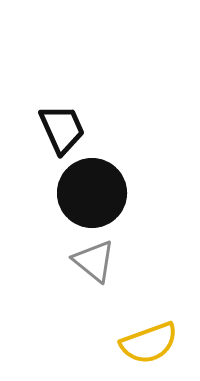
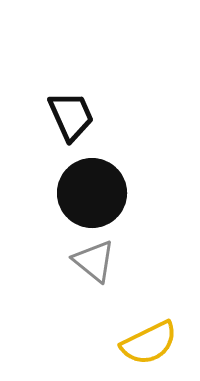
black trapezoid: moved 9 px right, 13 px up
yellow semicircle: rotated 6 degrees counterclockwise
